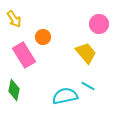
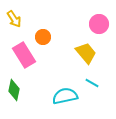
cyan line: moved 4 px right, 3 px up
